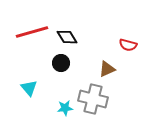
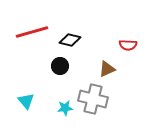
black diamond: moved 3 px right, 3 px down; rotated 45 degrees counterclockwise
red semicircle: rotated 12 degrees counterclockwise
black circle: moved 1 px left, 3 px down
cyan triangle: moved 3 px left, 13 px down
